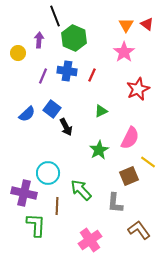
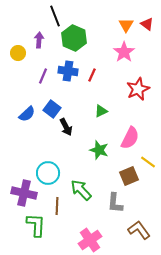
blue cross: moved 1 px right
green star: rotated 24 degrees counterclockwise
